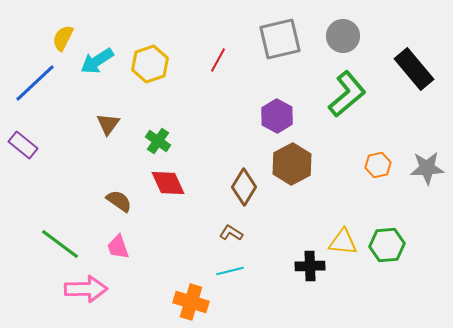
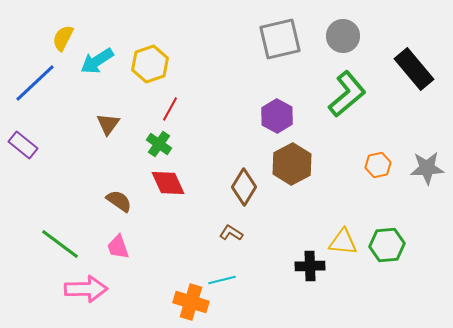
red line: moved 48 px left, 49 px down
green cross: moved 1 px right, 3 px down
cyan line: moved 8 px left, 9 px down
